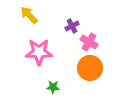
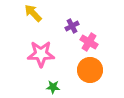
yellow arrow: moved 4 px right, 2 px up
pink star: moved 2 px right, 2 px down
orange circle: moved 2 px down
